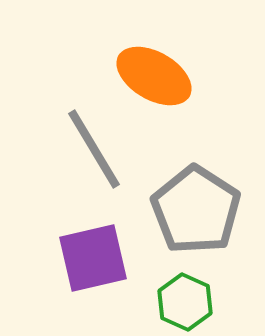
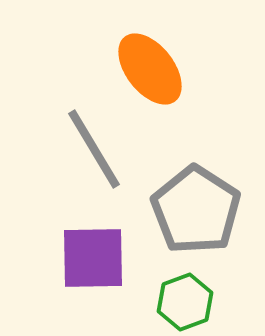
orange ellipse: moved 4 px left, 7 px up; rotated 22 degrees clockwise
purple square: rotated 12 degrees clockwise
green hexagon: rotated 16 degrees clockwise
